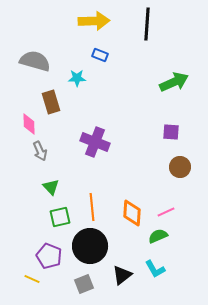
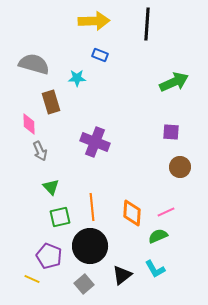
gray semicircle: moved 1 px left, 3 px down
gray square: rotated 18 degrees counterclockwise
